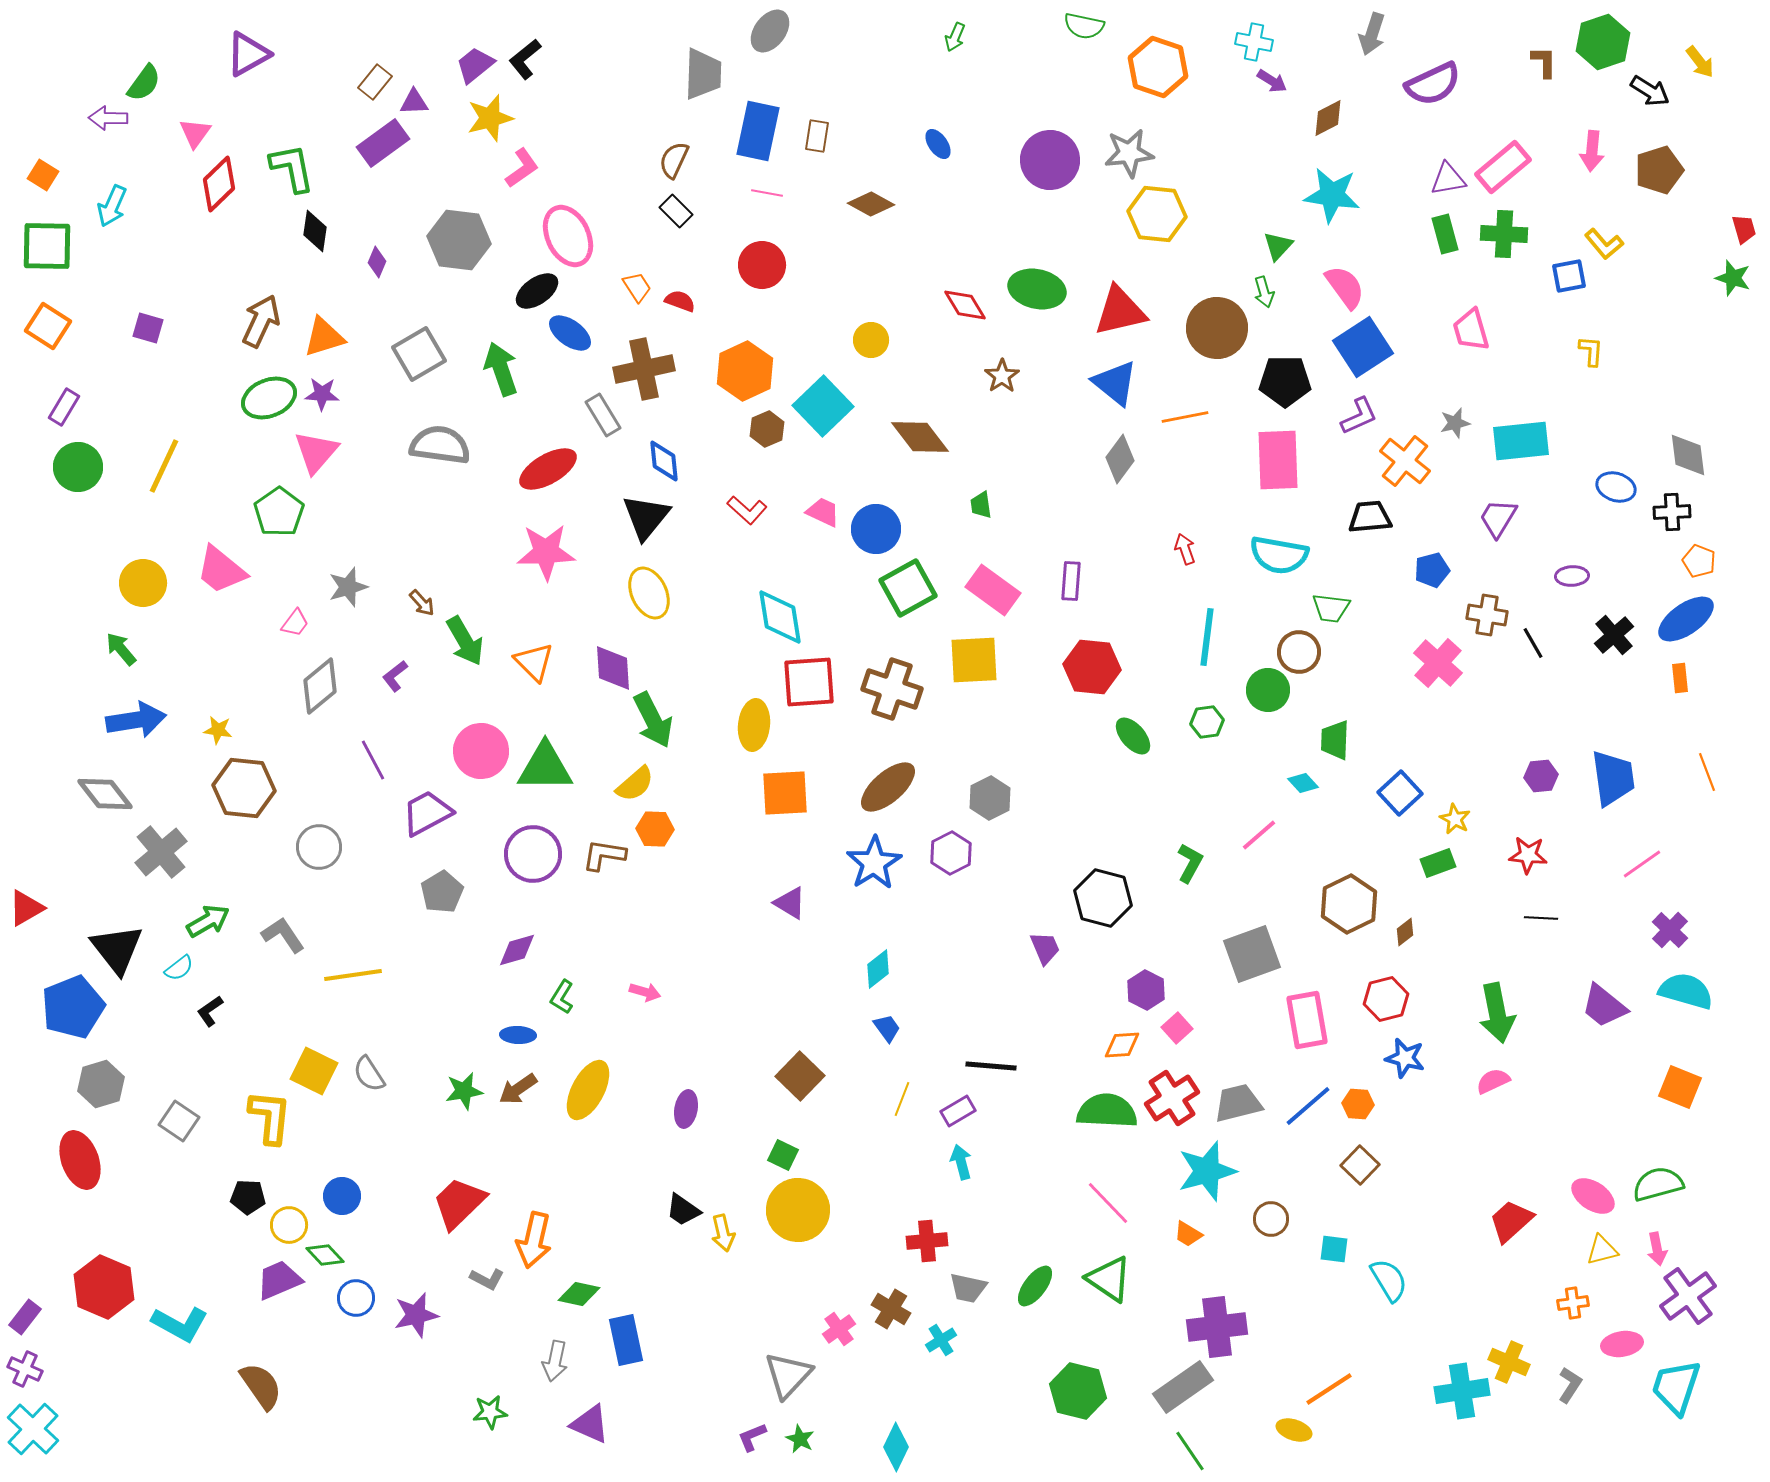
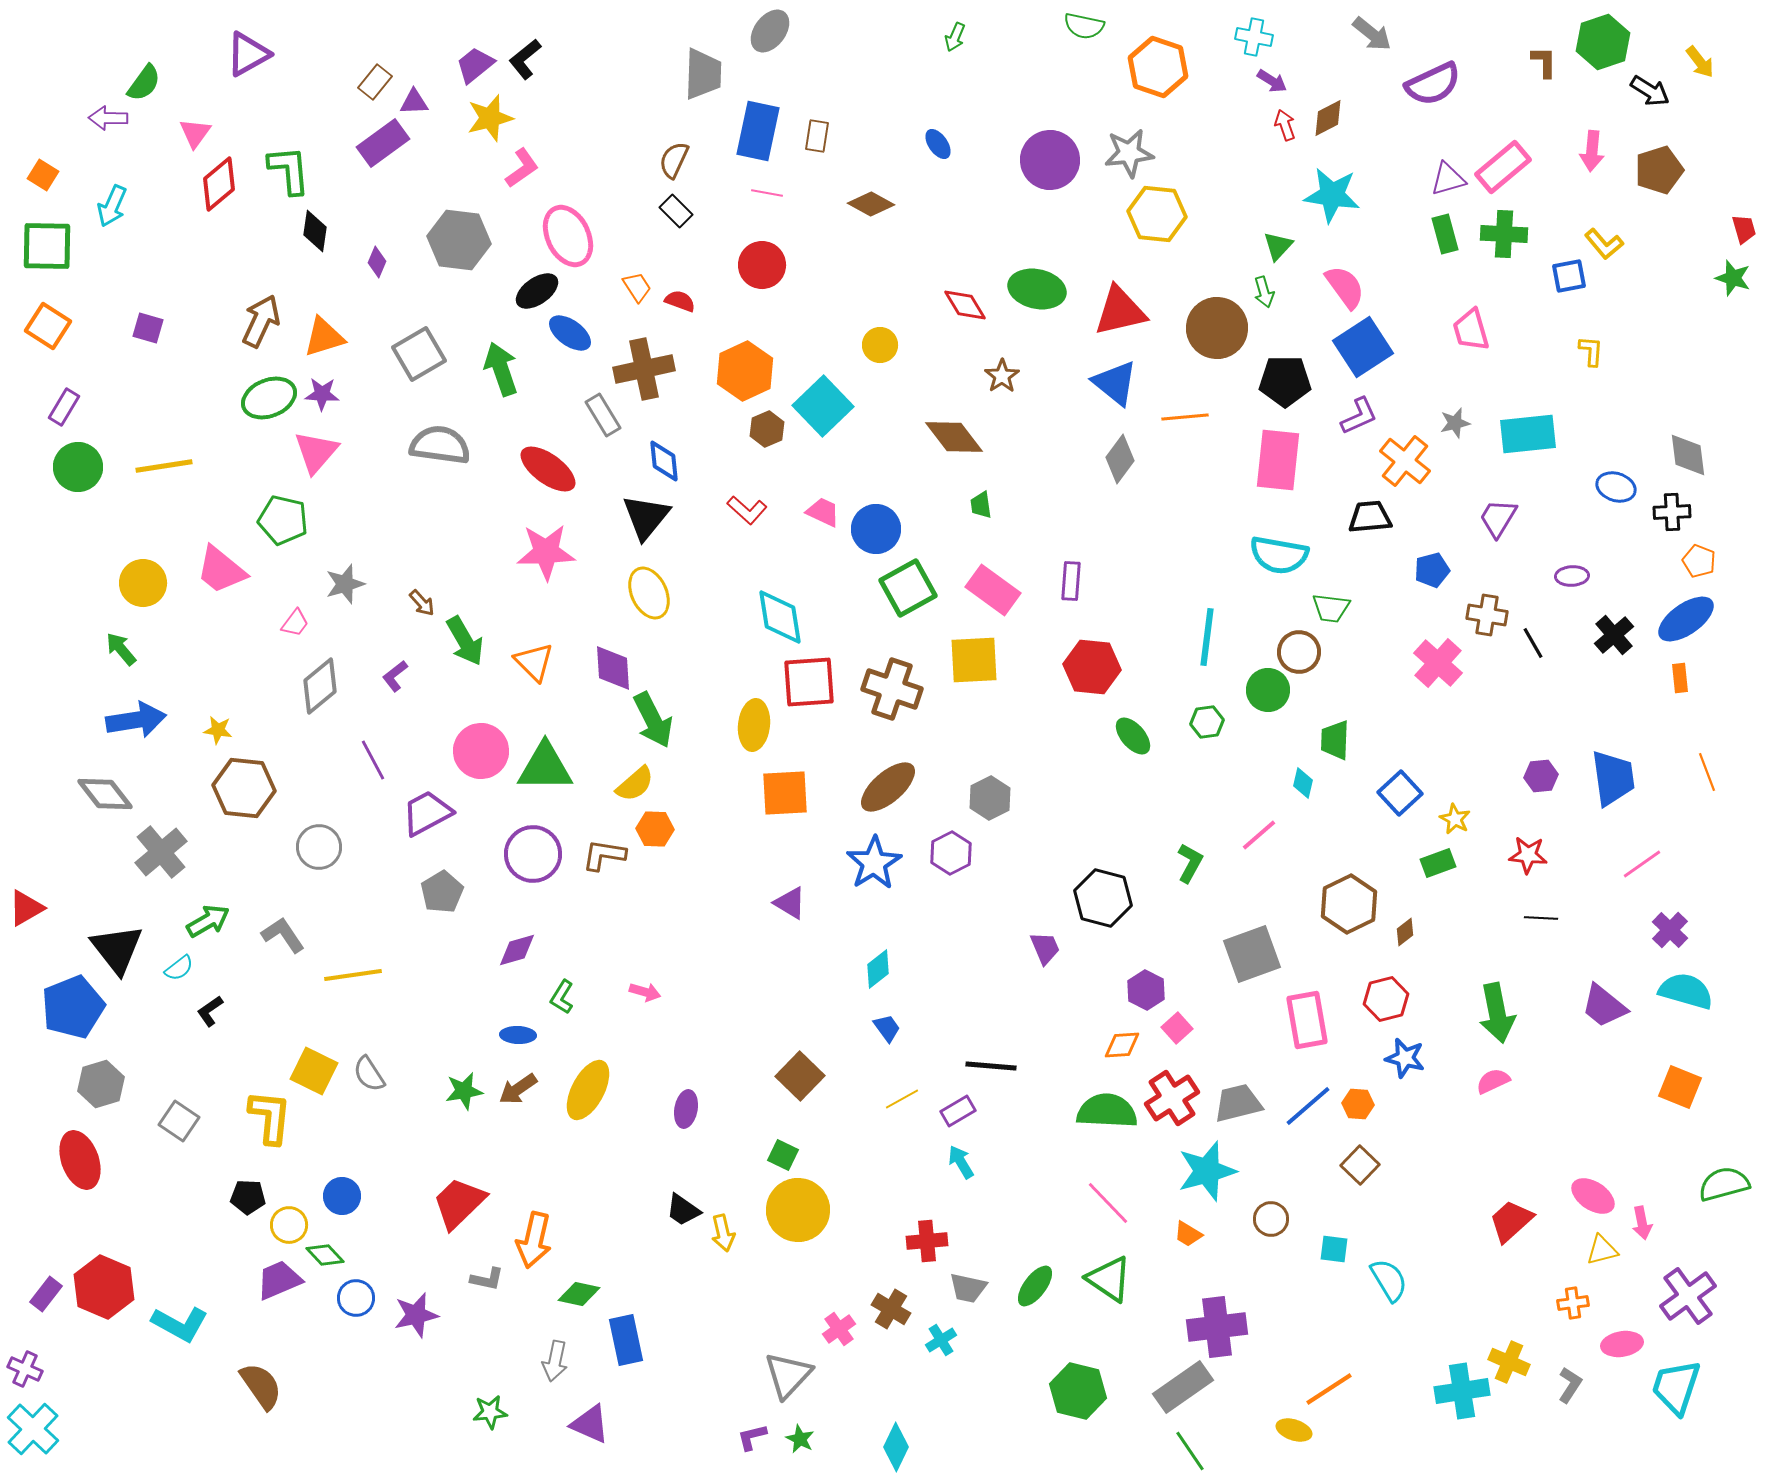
gray arrow at (1372, 34): rotated 69 degrees counterclockwise
cyan cross at (1254, 42): moved 5 px up
green L-shape at (292, 168): moved 3 px left, 2 px down; rotated 6 degrees clockwise
purple triangle at (1448, 179): rotated 6 degrees counterclockwise
red diamond at (219, 184): rotated 4 degrees clockwise
yellow circle at (871, 340): moved 9 px right, 5 px down
orange line at (1185, 417): rotated 6 degrees clockwise
brown diamond at (920, 437): moved 34 px right
cyan rectangle at (1521, 441): moved 7 px right, 7 px up
pink rectangle at (1278, 460): rotated 8 degrees clockwise
yellow line at (164, 466): rotated 56 degrees clockwise
red ellipse at (548, 469): rotated 66 degrees clockwise
green pentagon at (279, 512): moved 4 px right, 8 px down; rotated 24 degrees counterclockwise
red arrow at (1185, 549): moved 100 px right, 424 px up
gray star at (348, 587): moved 3 px left, 3 px up
cyan diamond at (1303, 783): rotated 56 degrees clockwise
yellow line at (902, 1099): rotated 40 degrees clockwise
cyan arrow at (961, 1162): rotated 16 degrees counterclockwise
green semicircle at (1658, 1184): moved 66 px right
pink arrow at (1657, 1249): moved 15 px left, 26 px up
gray L-shape at (487, 1279): rotated 16 degrees counterclockwise
purple rectangle at (25, 1317): moved 21 px right, 23 px up
purple L-shape at (752, 1437): rotated 8 degrees clockwise
